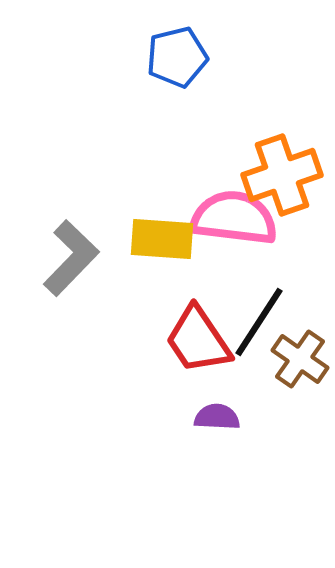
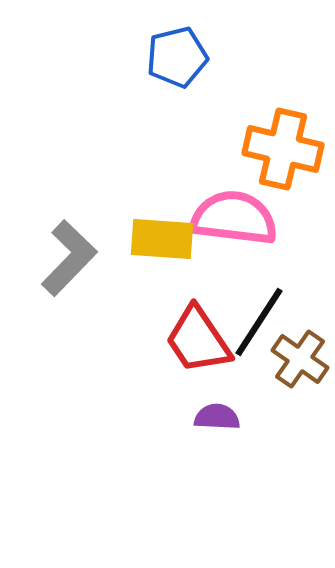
orange cross: moved 1 px right, 26 px up; rotated 32 degrees clockwise
gray L-shape: moved 2 px left
